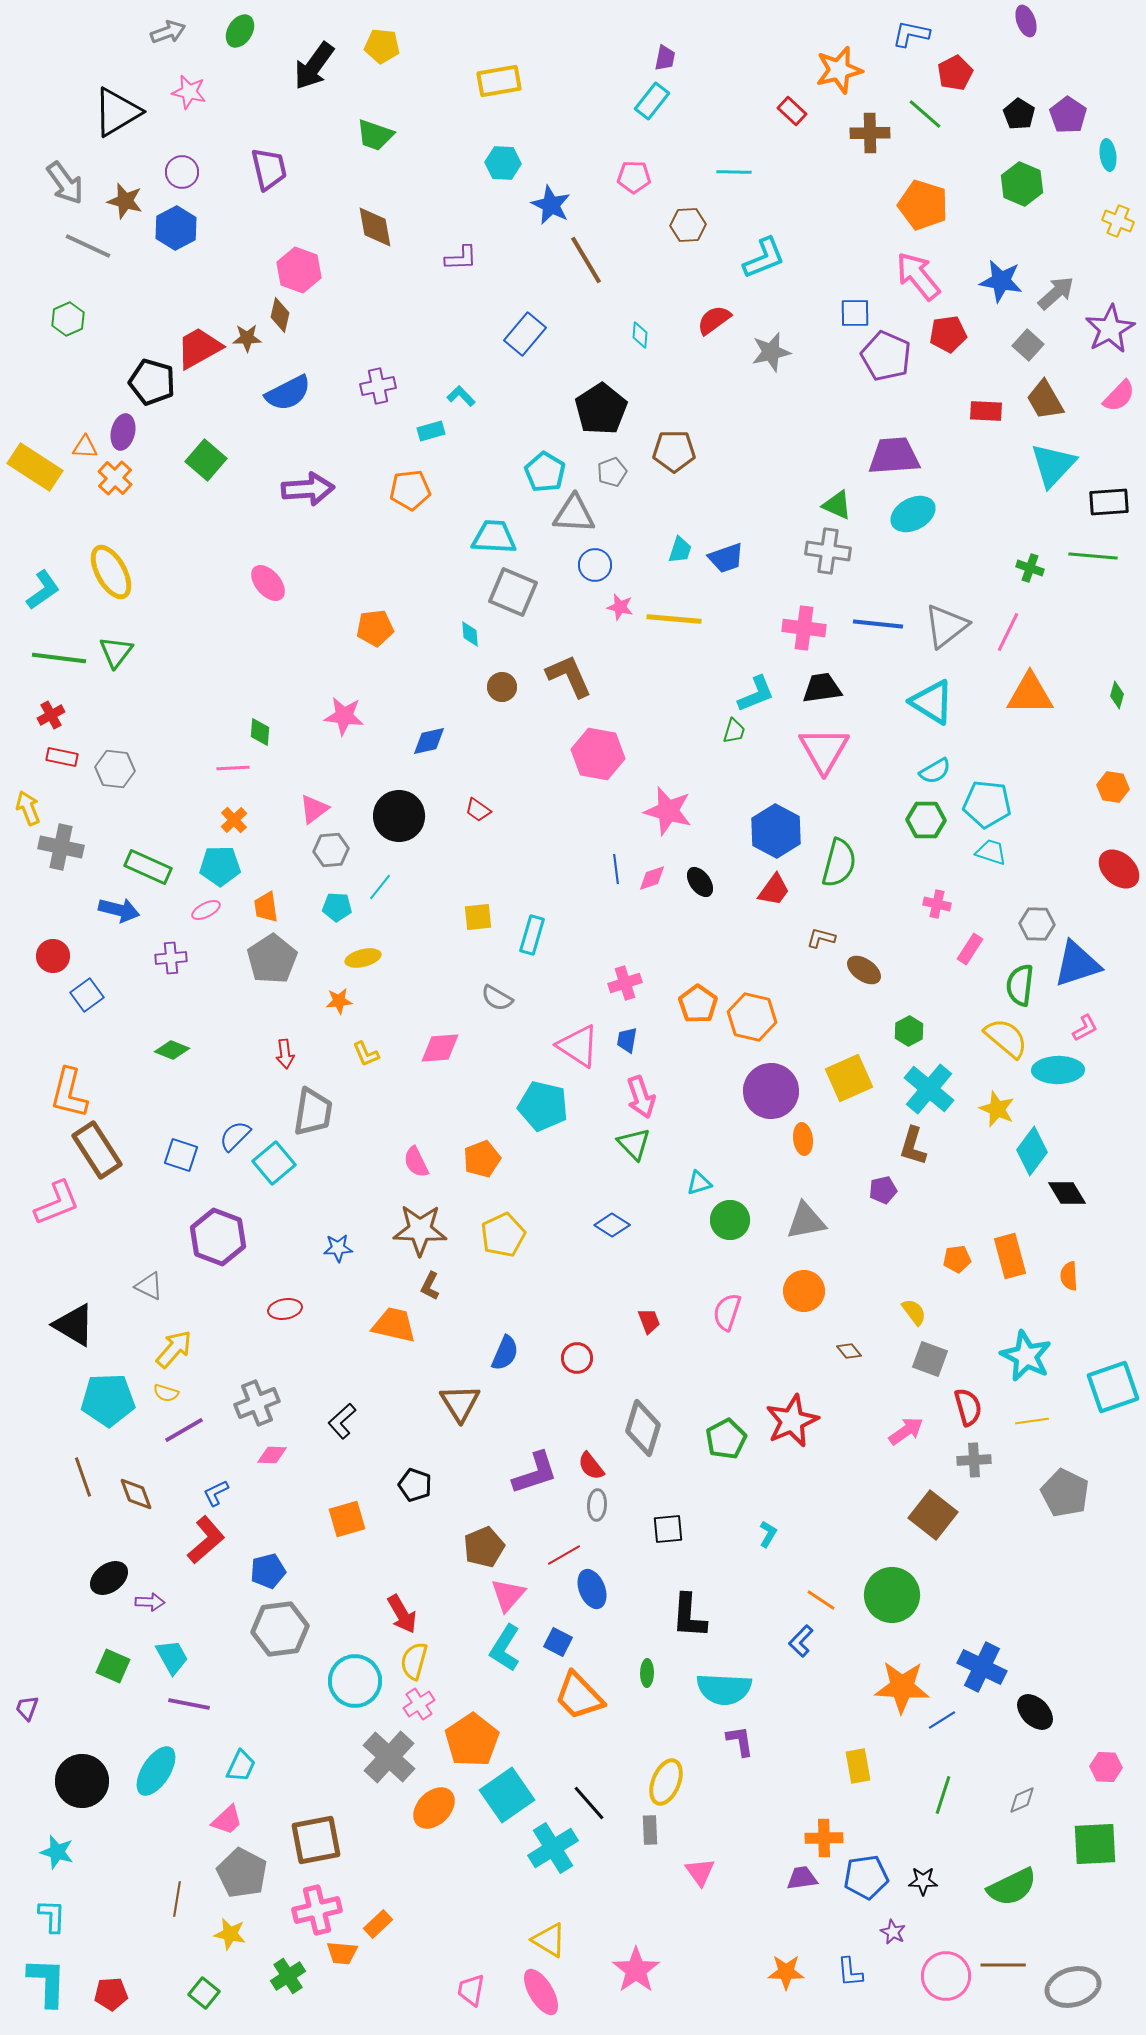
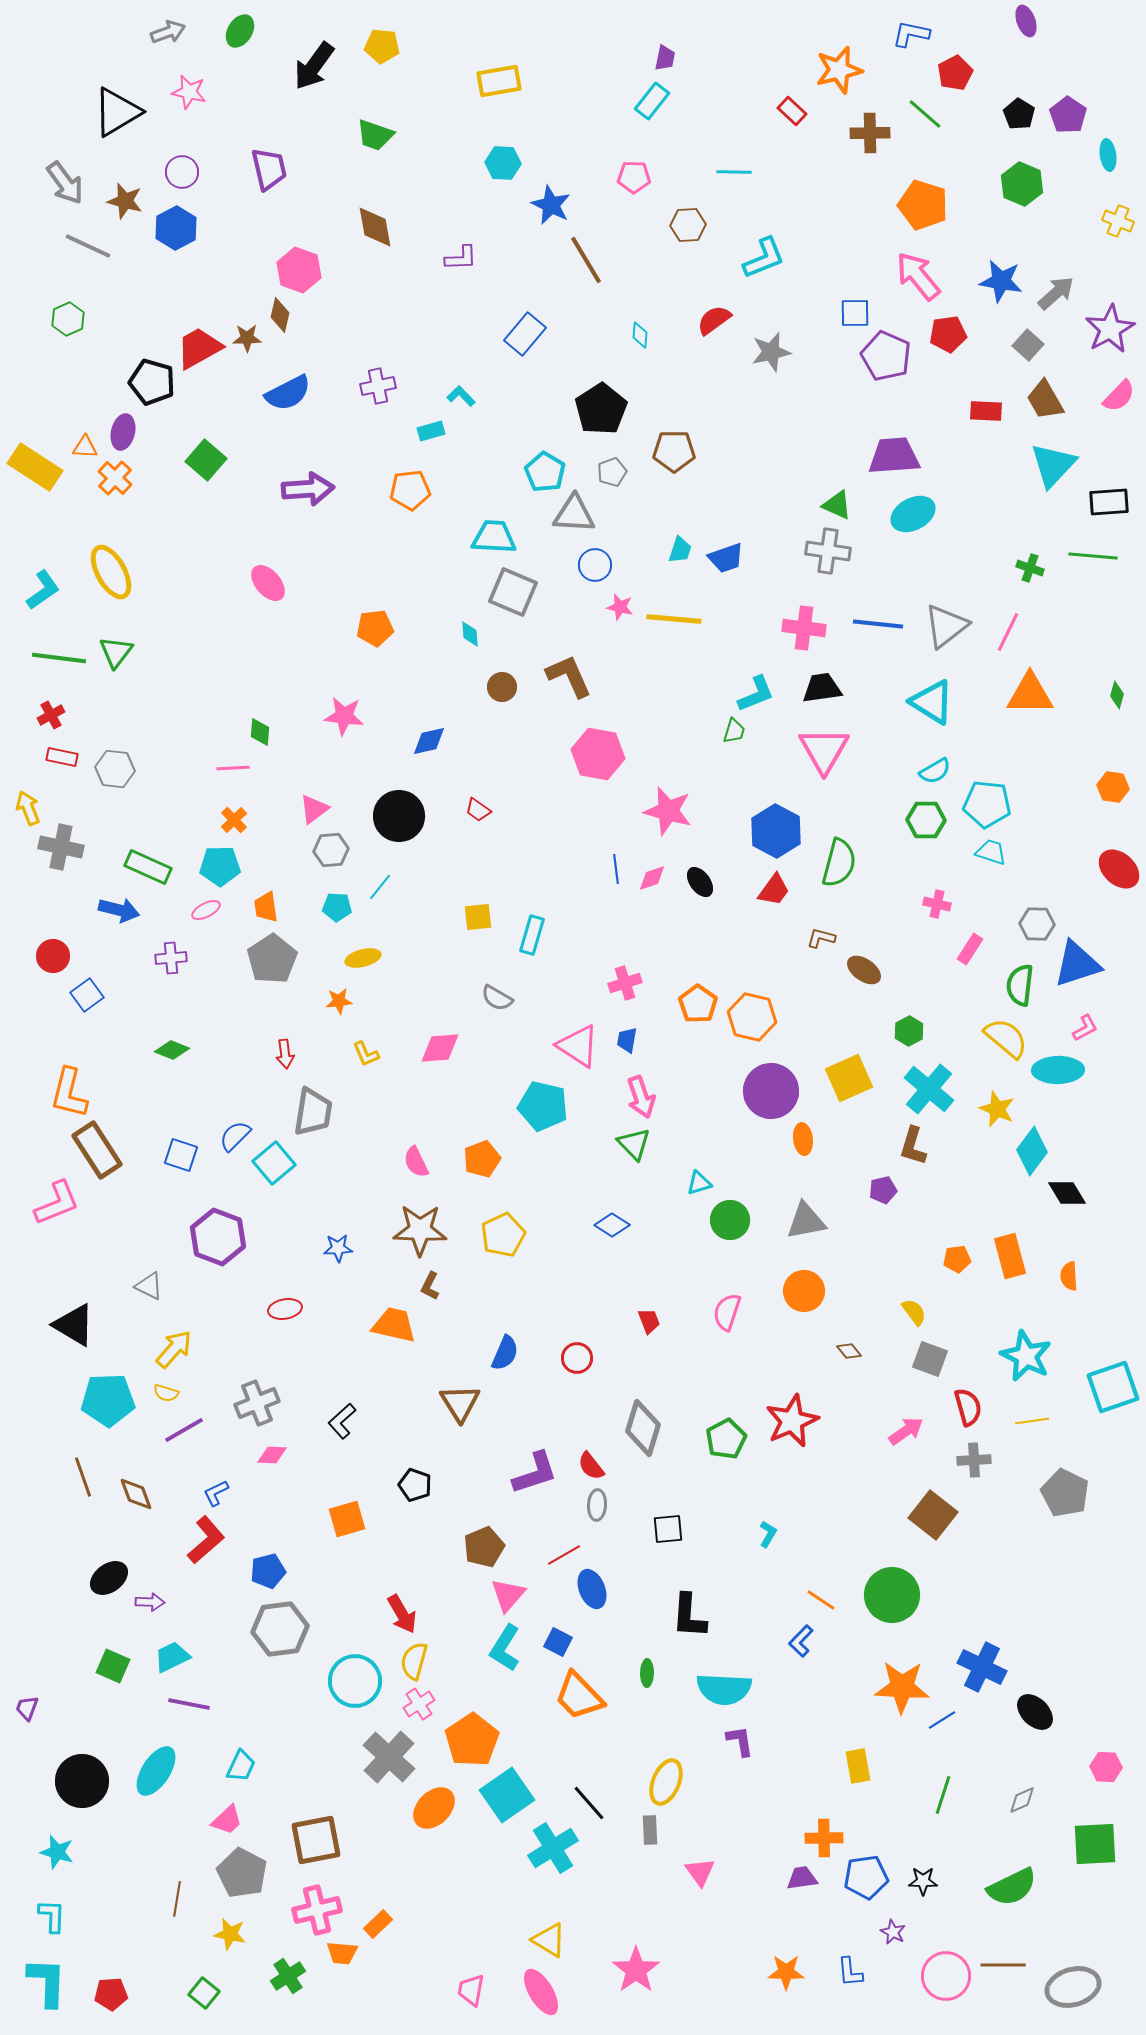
cyan trapezoid at (172, 1657): rotated 87 degrees counterclockwise
